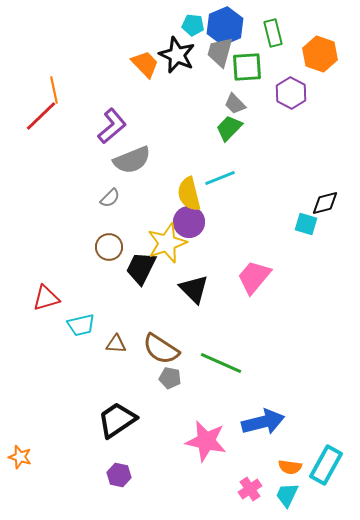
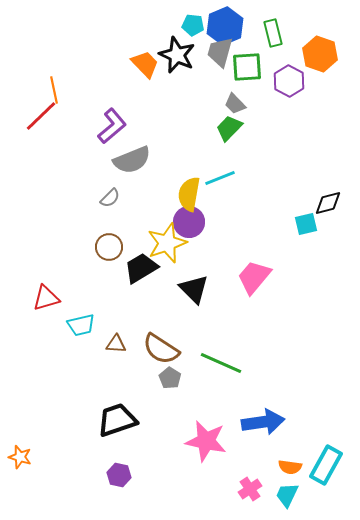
purple hexagon at (291, 93): moved 2 px left, 12 px up
yellow semicircle at (189, 194): rotated 24 degrees clockwise
black diamond at (325, 203): moved 3 px right
cyan square at (306, 224): rotated 30 degrees counterclockwise
black trapezoid at (141, 268): rotated 33 degrees clockwise
gray pentagon at (170, 378): rotated 20 degrees clockwise
black trapezoid at (117, 420): rotated 15 degrees clockwise
blue arrow at (263, 422): rotated 6 degrees clockwise
